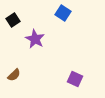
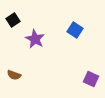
blue square: moved 12 px right, 17 px down
brown semicircle: rotated 64 degrees clockwise
purple square: moved 16 px right
